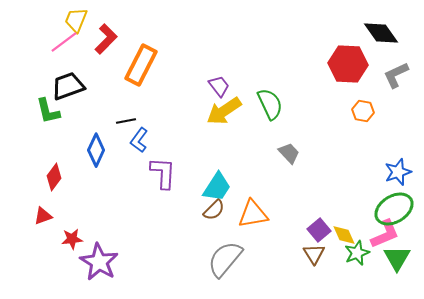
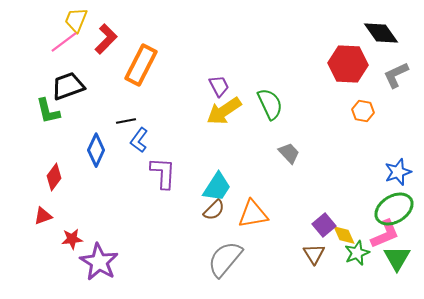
purple trapezoid: rotated 10 degrees clockwise
purple square: moved 5 px right, 5 px up
